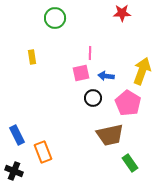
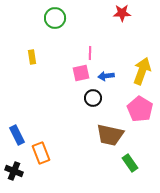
blue arrow: rotated 14 degrees counterclockwise
pink pentagon: moved 12 px right, 6 px down
brown trapezoid: rotated 24 degrees clockwise
orange rectangle: moved 2 px left, 1 px down
